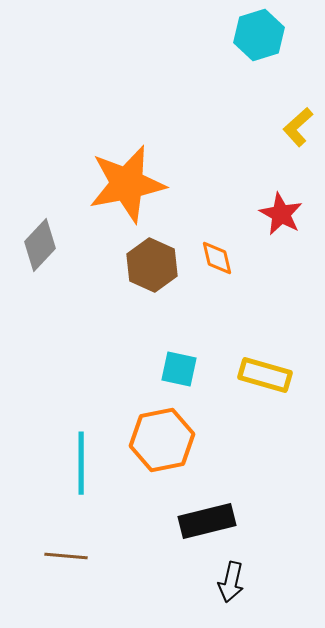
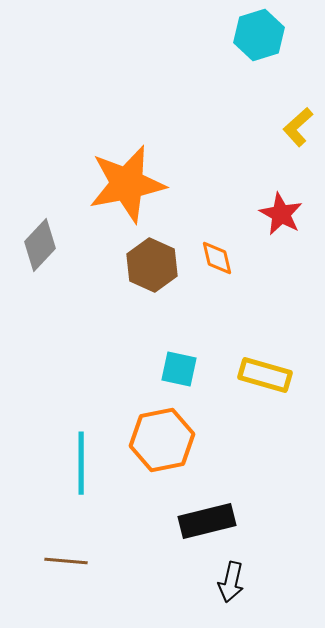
brown line: moved 5 px down
